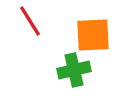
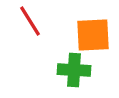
green cross: rotated 16 degrees clockwise
